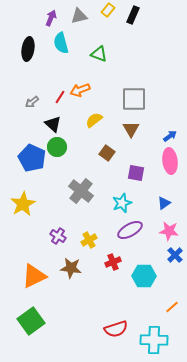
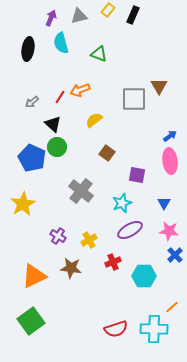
brown triangle: moved 28 px right, 43 px up
purple square: moved 1 px right, 2 px down
blue triangle: rotated 24 degrees counterclockwise
cyan cross: moved 11 px up
